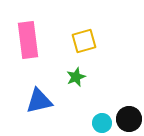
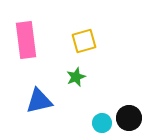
pink rectangle: moved 2 px left
black circle: moved 1 px up
